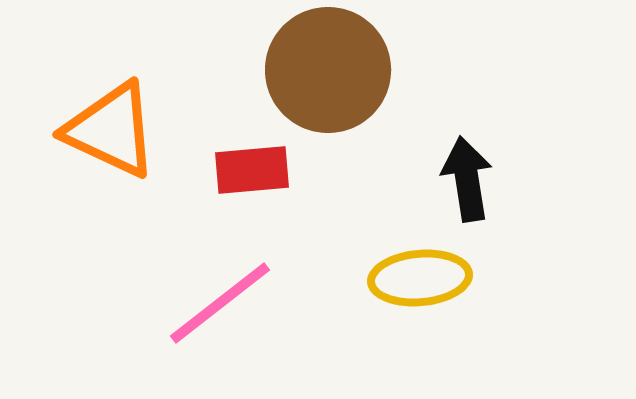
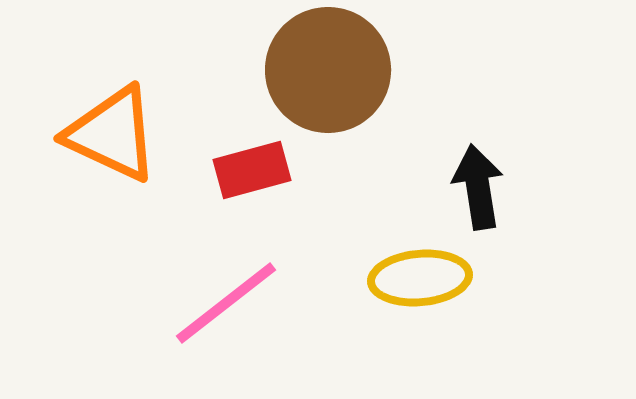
orange triangle: moved 1 px right, 4 px down
red rectangle: rotated 10 degrees counterclockwise
black arrow: moved 11 px right, 8 px down
pink line: moved 6 px right
